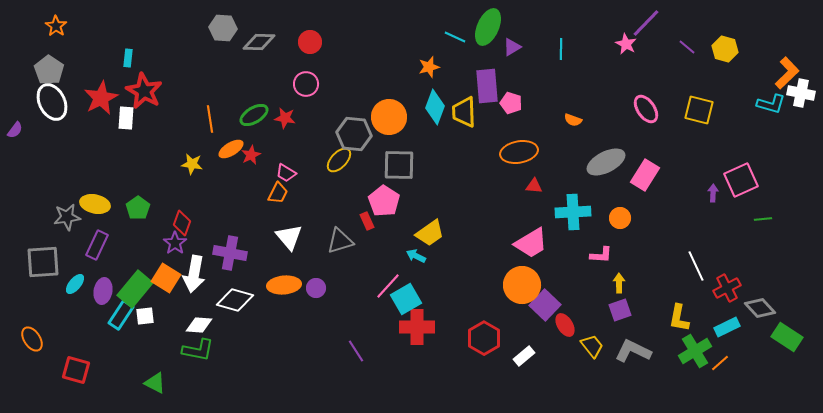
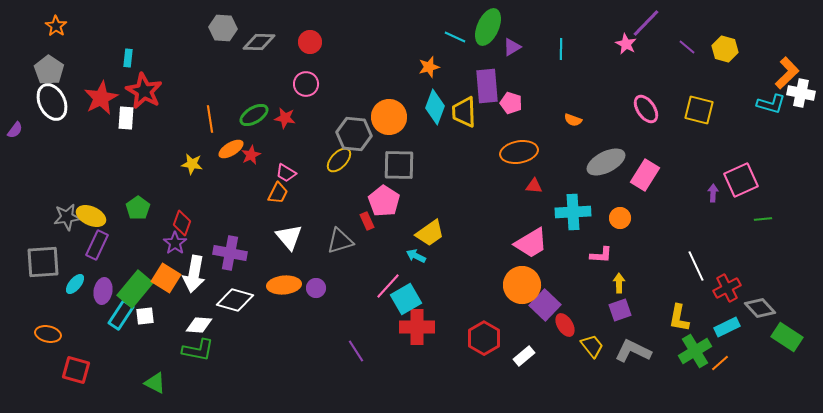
yellow ellipse at (95, 204): moved 4 px left, 12 px down; rotated 12 degrees clockwise
orange ellipse at (32, 339): moved 16 px right, 5 px up; rotated 45 degrees counterclockwise
